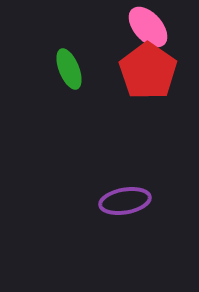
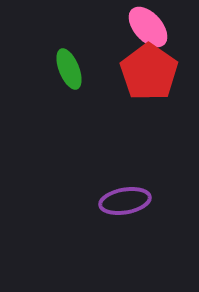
red pentagon: moved 1 px right, 1 px down
